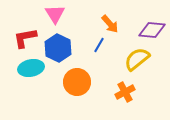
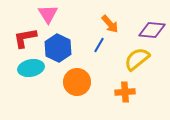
pink triangle: moved 7 px left
orange cross: rotated 24 degrees clockwise
